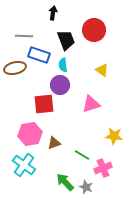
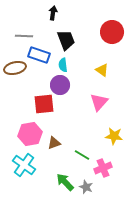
red circle: moved 18 px right, 2 px down
pink triangle: moved 8 px right, 2 px up; rotated 30 degrees counterclockwise
